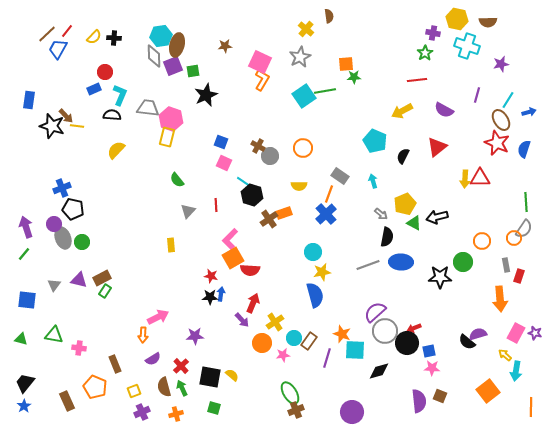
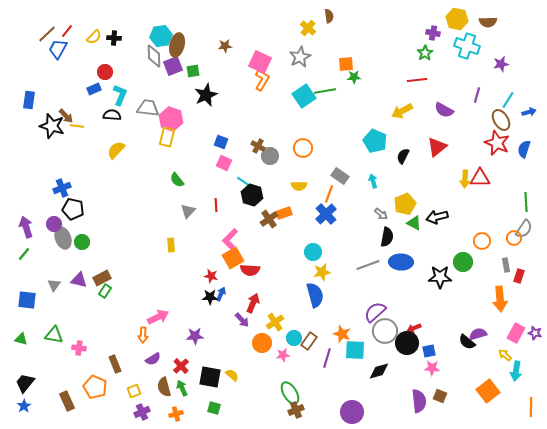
yellow cross at (306, 29): moved 2 px right, 1 px up
blue arrow at (221, 294): rotated 16 degrees clockwise
